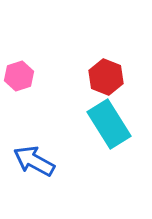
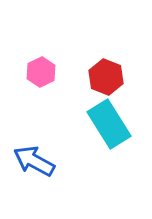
pink hexagon: moved 22 px right, 4 px up; rotated 8 degrees counterclockwise
